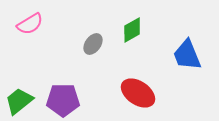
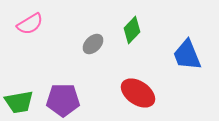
green diamond: rotated 16 degrees counterclockwise
gray ellipse: rotated 10 degrees clockwise
green trapezoid: moved 1 px down; rotated 152 degrees counterclockwise
